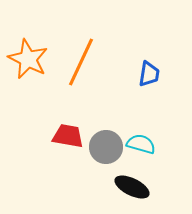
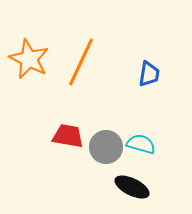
orange star: moved 1 px right
